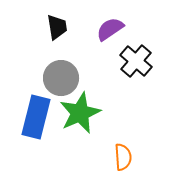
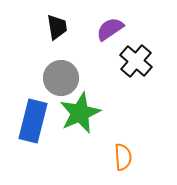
blue rectangle: moved 3 px left, 4 px down
